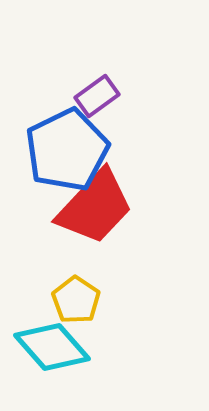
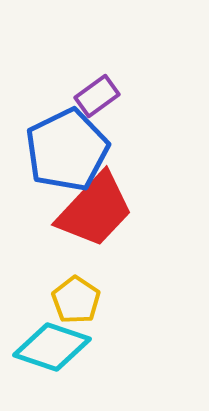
red trapezoid: moved 3 px down
cyan diamond: rotated 30 degrees counterclockwise
